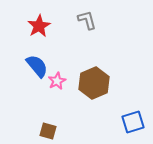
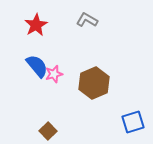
gray L-shape: rotated 45 degrees counterclockwise
red star: moved 3 px left, 1 px up
pink star: moved 3 px left, 7 px up; rotated 12 degrees clockwise
brown square: rotated 30 degrees clockwise
